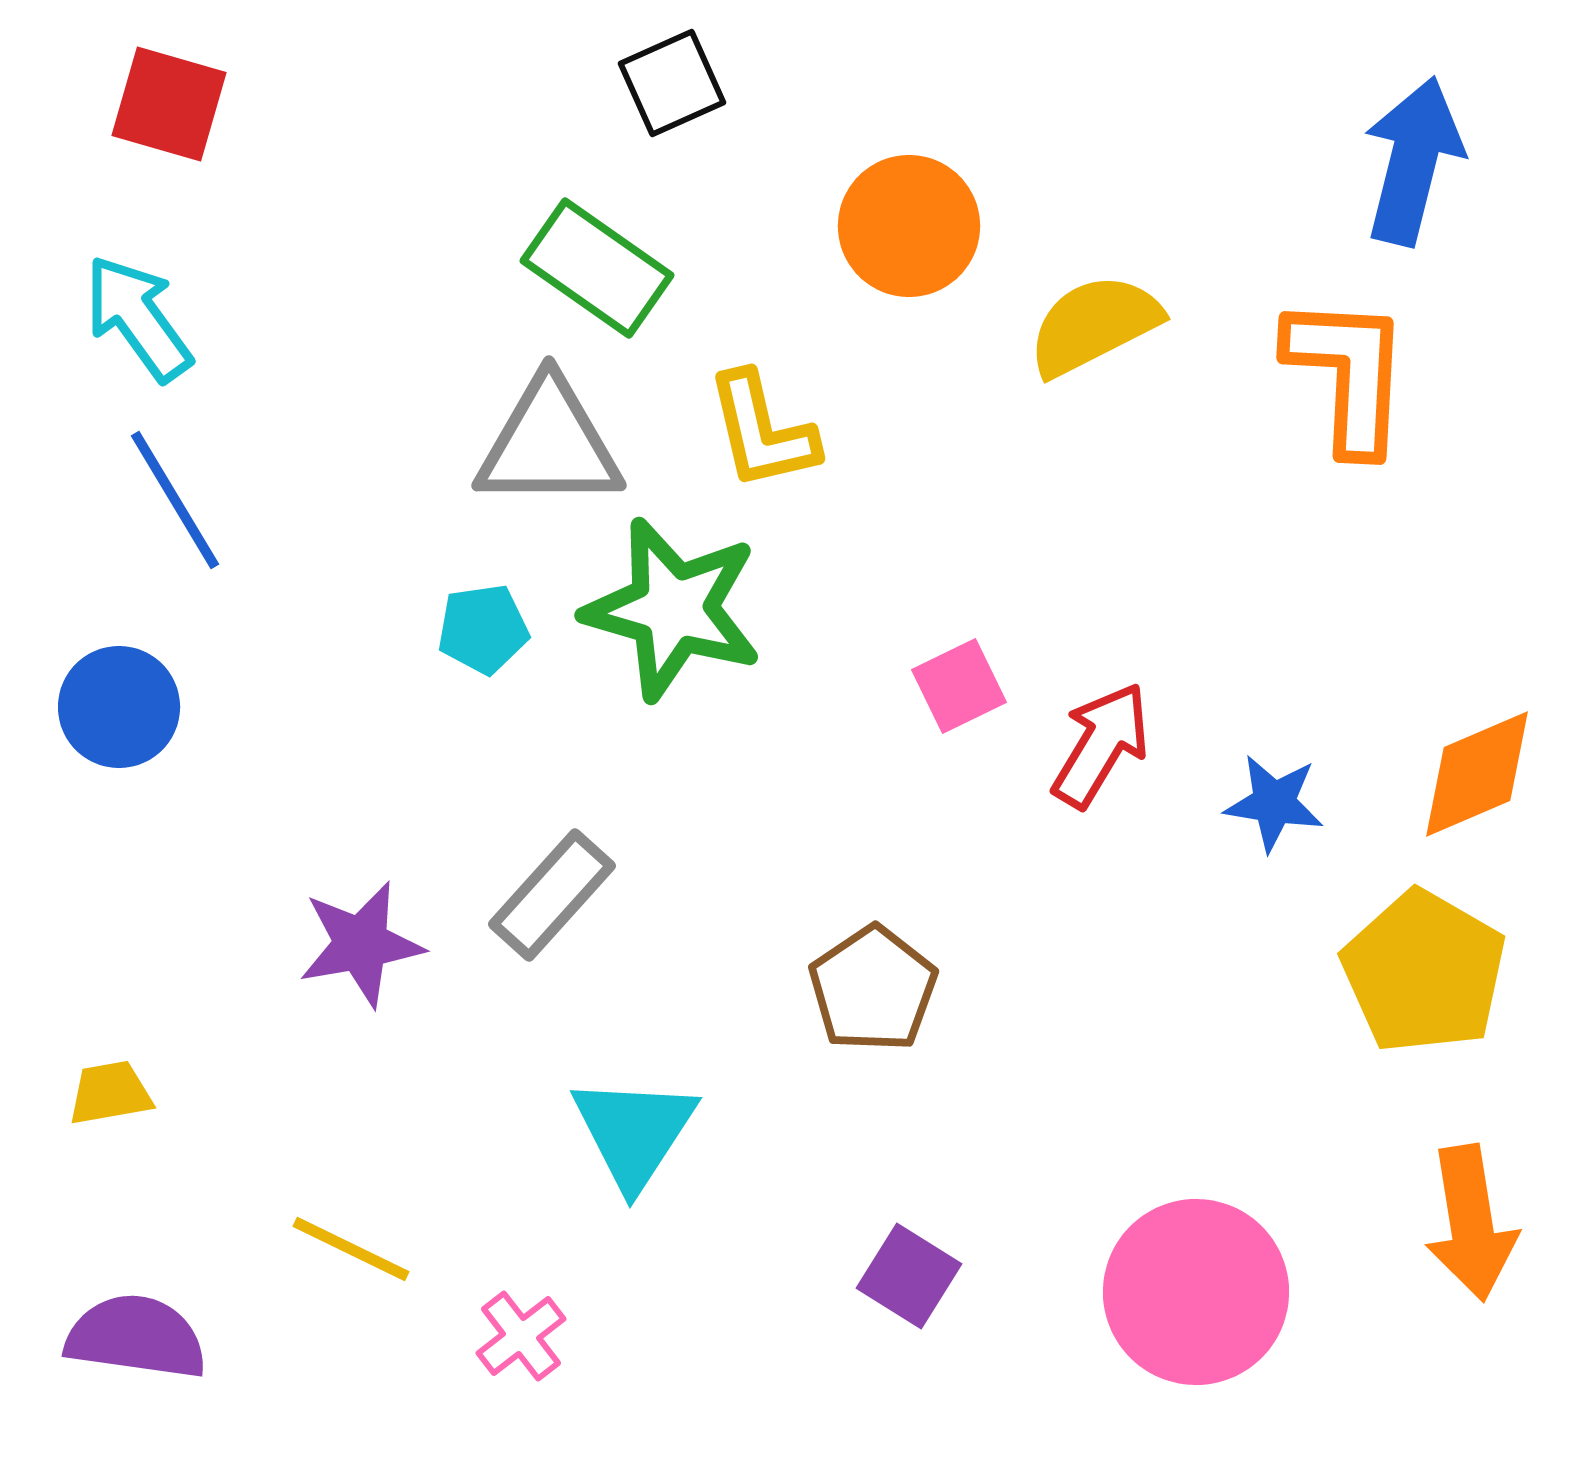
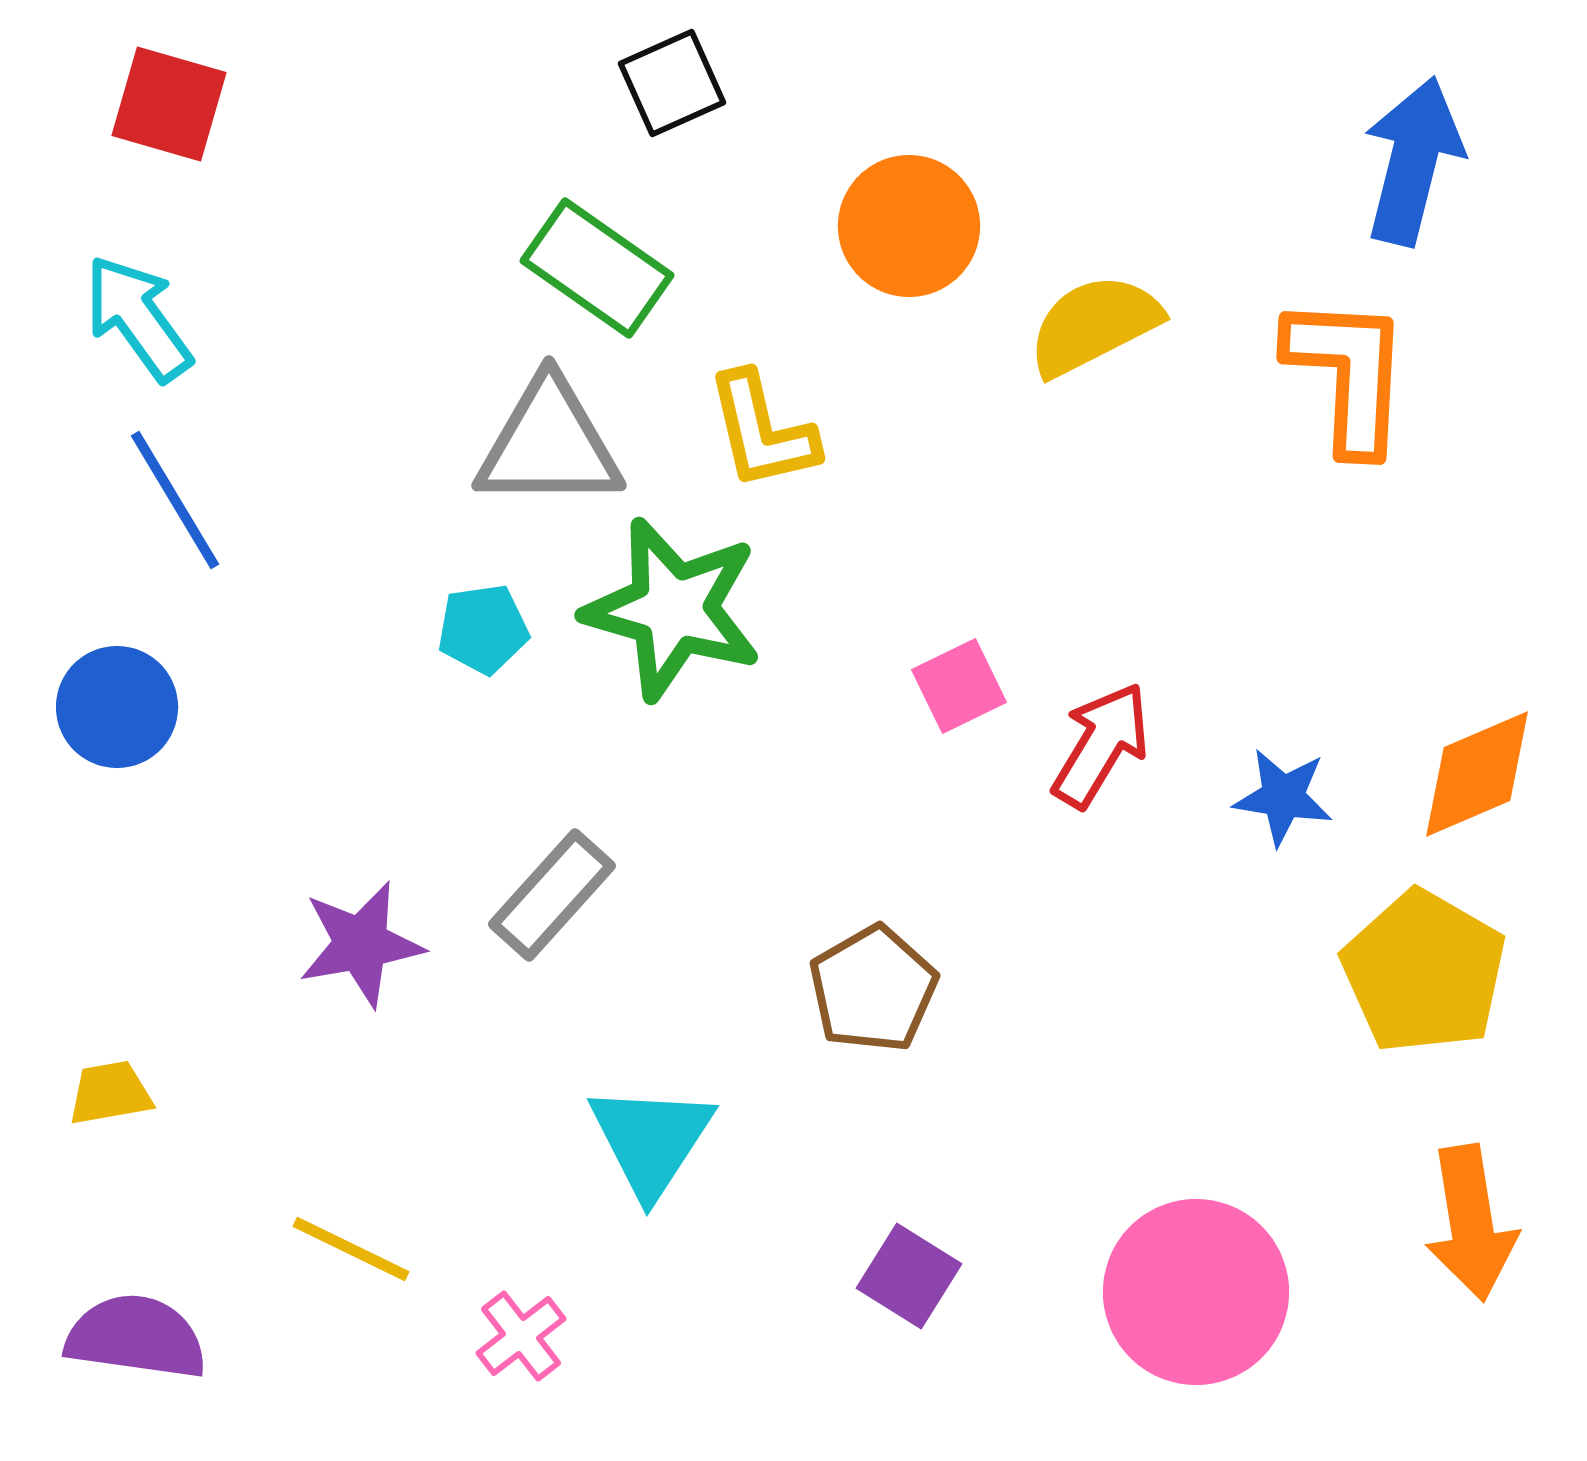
blue circle: moved 2 px left
blue star: moved 9 px right, 6 px up
brown pentagon: rotated 4 degrees clockwise
cyan triangle: moved 17 px right, 8 px down
